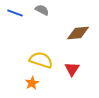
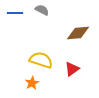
blue line: rotated 21 degrees counterclockwise
red triangle: rotated 21 degrees clockwise
